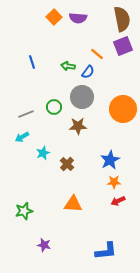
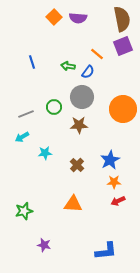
brown star: moved 1 px right, 1 px up
cyan star: moved 2 px right; rotated 16 degrees clockwise
brown cross: moved 10 px right, 1 px down
